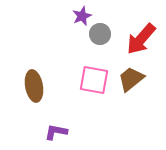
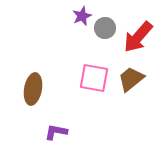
gray circle: moved 5 px right, 6 px up
red arrow: moved 3 px left, 2 px up
pink square: moved 2 px up
brown ellipse: moved 1 px left, 3 px down; rotated 20 degrees clockwise
